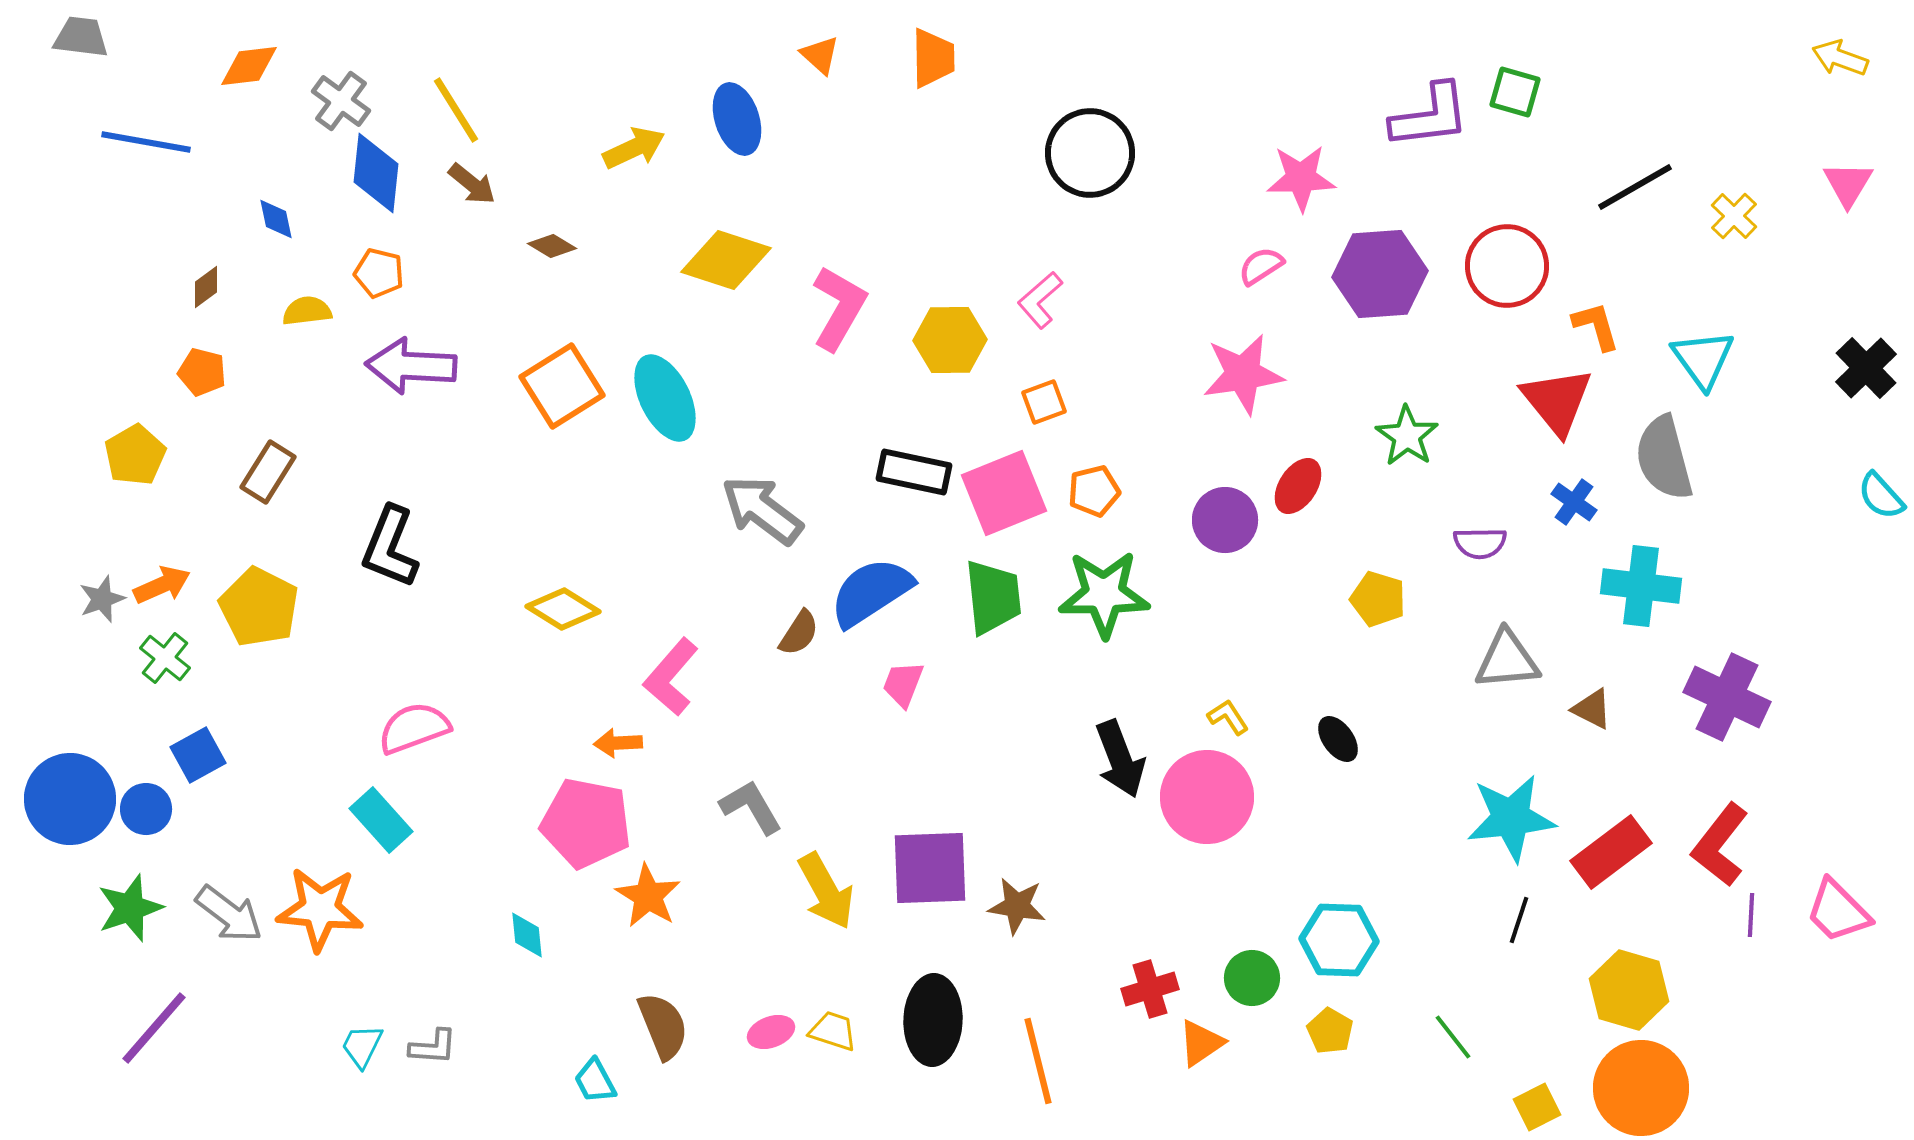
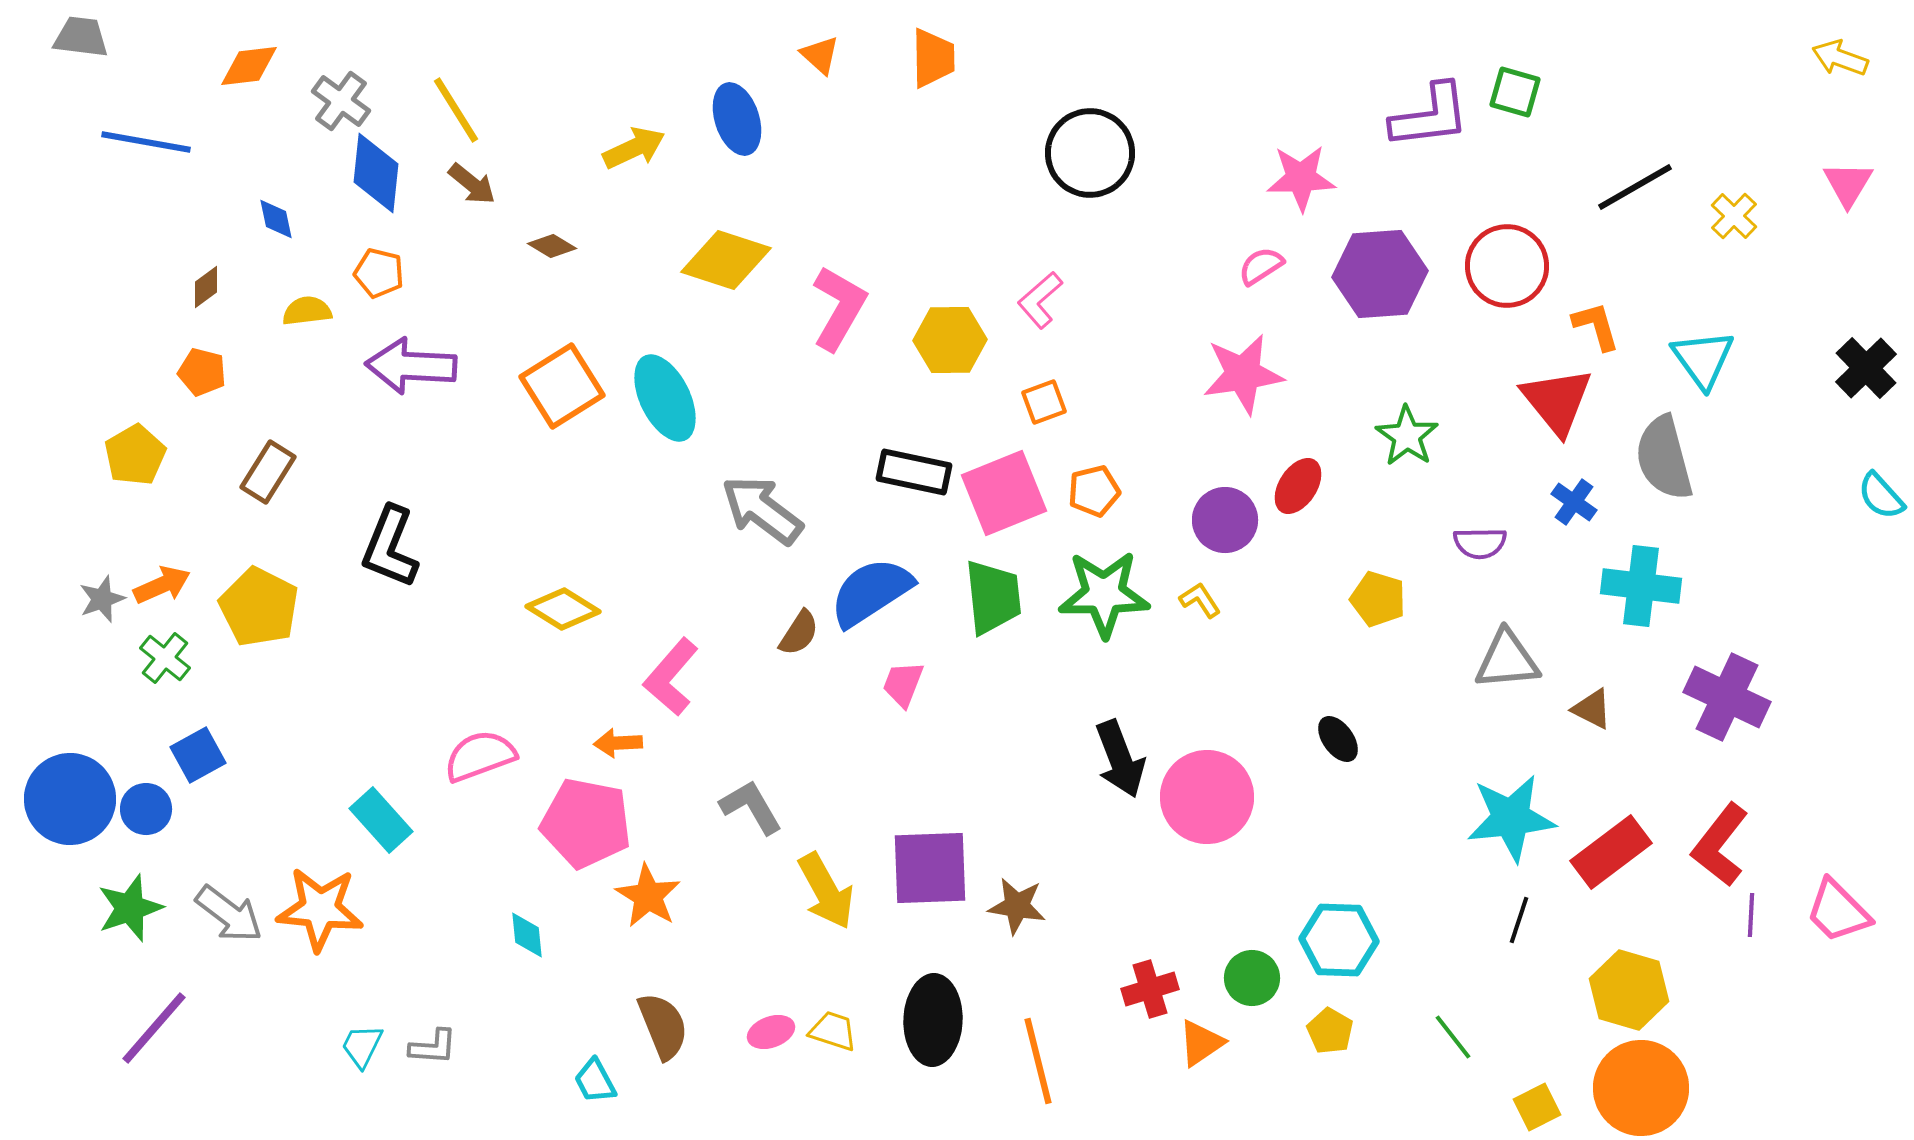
yellow L-shape at (1228, 717): moved 28 px left, 117 px up
pink semicircle at (414, 728): moved 66 px right, 28 px down
